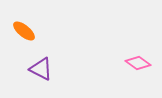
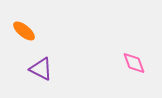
pink diamond: moved 4 px left; rotated 35 degrees clockwise
